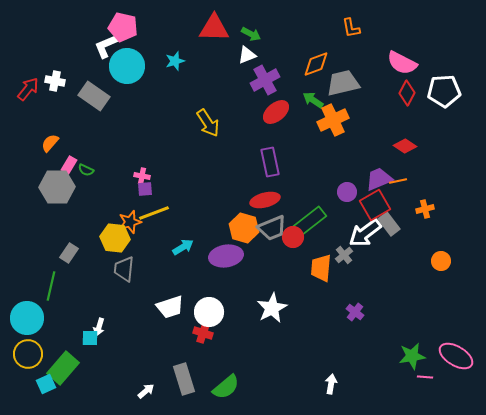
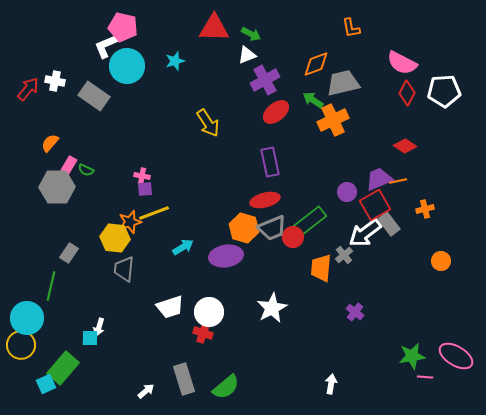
yellow circle at (28, 354): moved 7 px left, 9 px up
